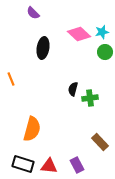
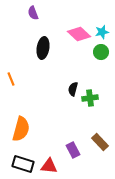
purple semicircle: rotated 24 degrees clockwise
green circle: moved 4 px left
orange semicircle: moved 11 px left
purple rectangle: moved 4 px left, 15 px up
